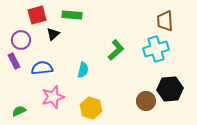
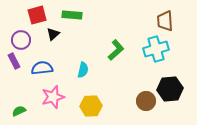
yellow hexagon: moved 2 px up; rotated 20 degrees counterclockwise
